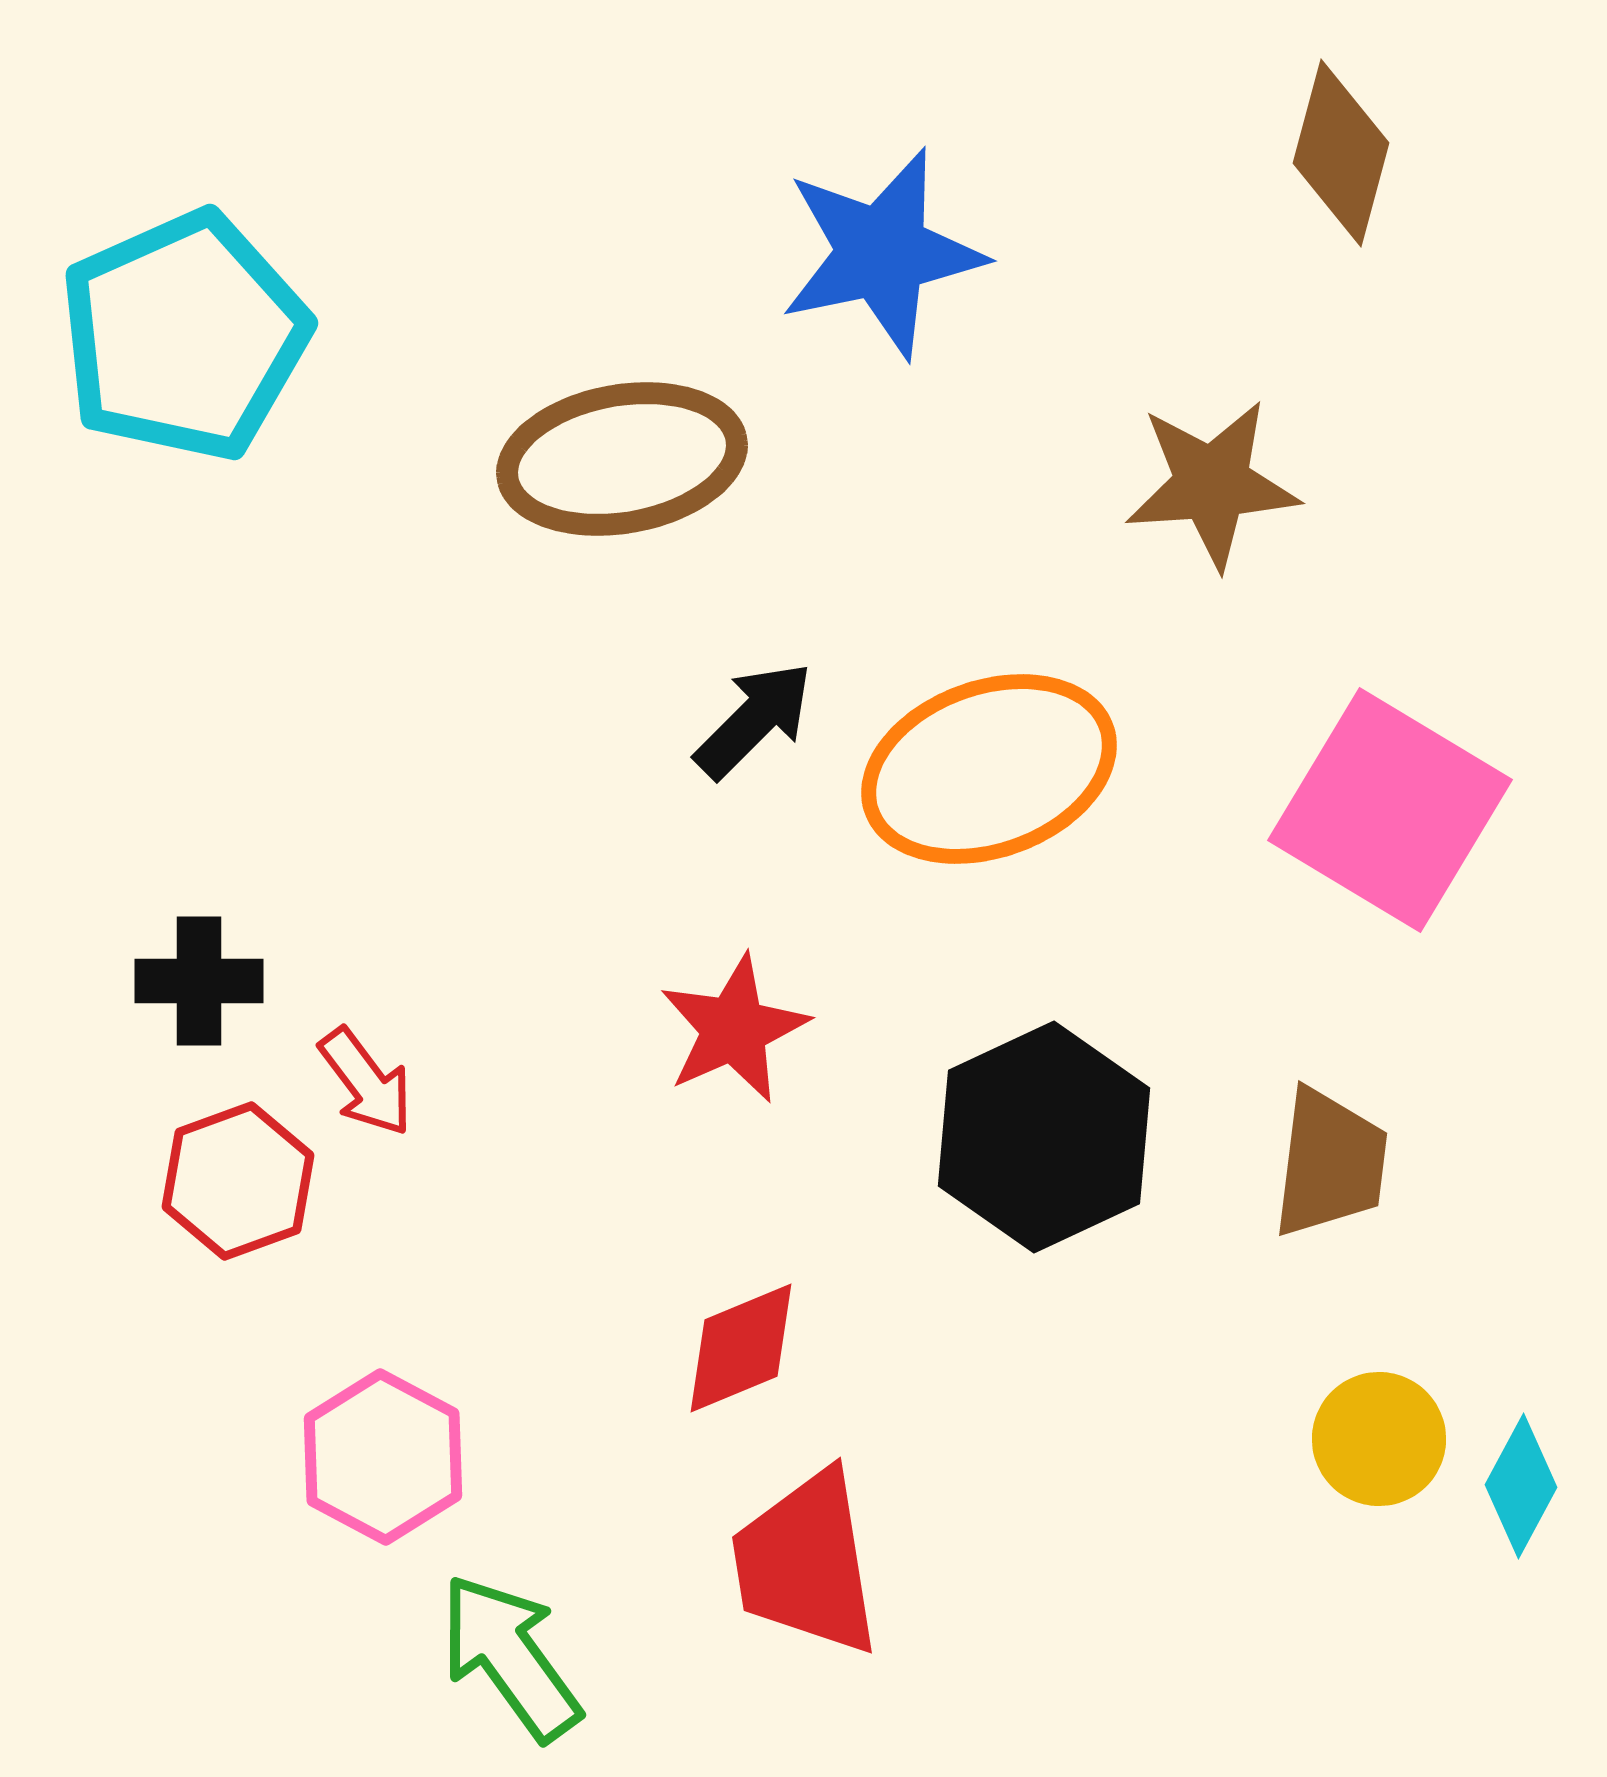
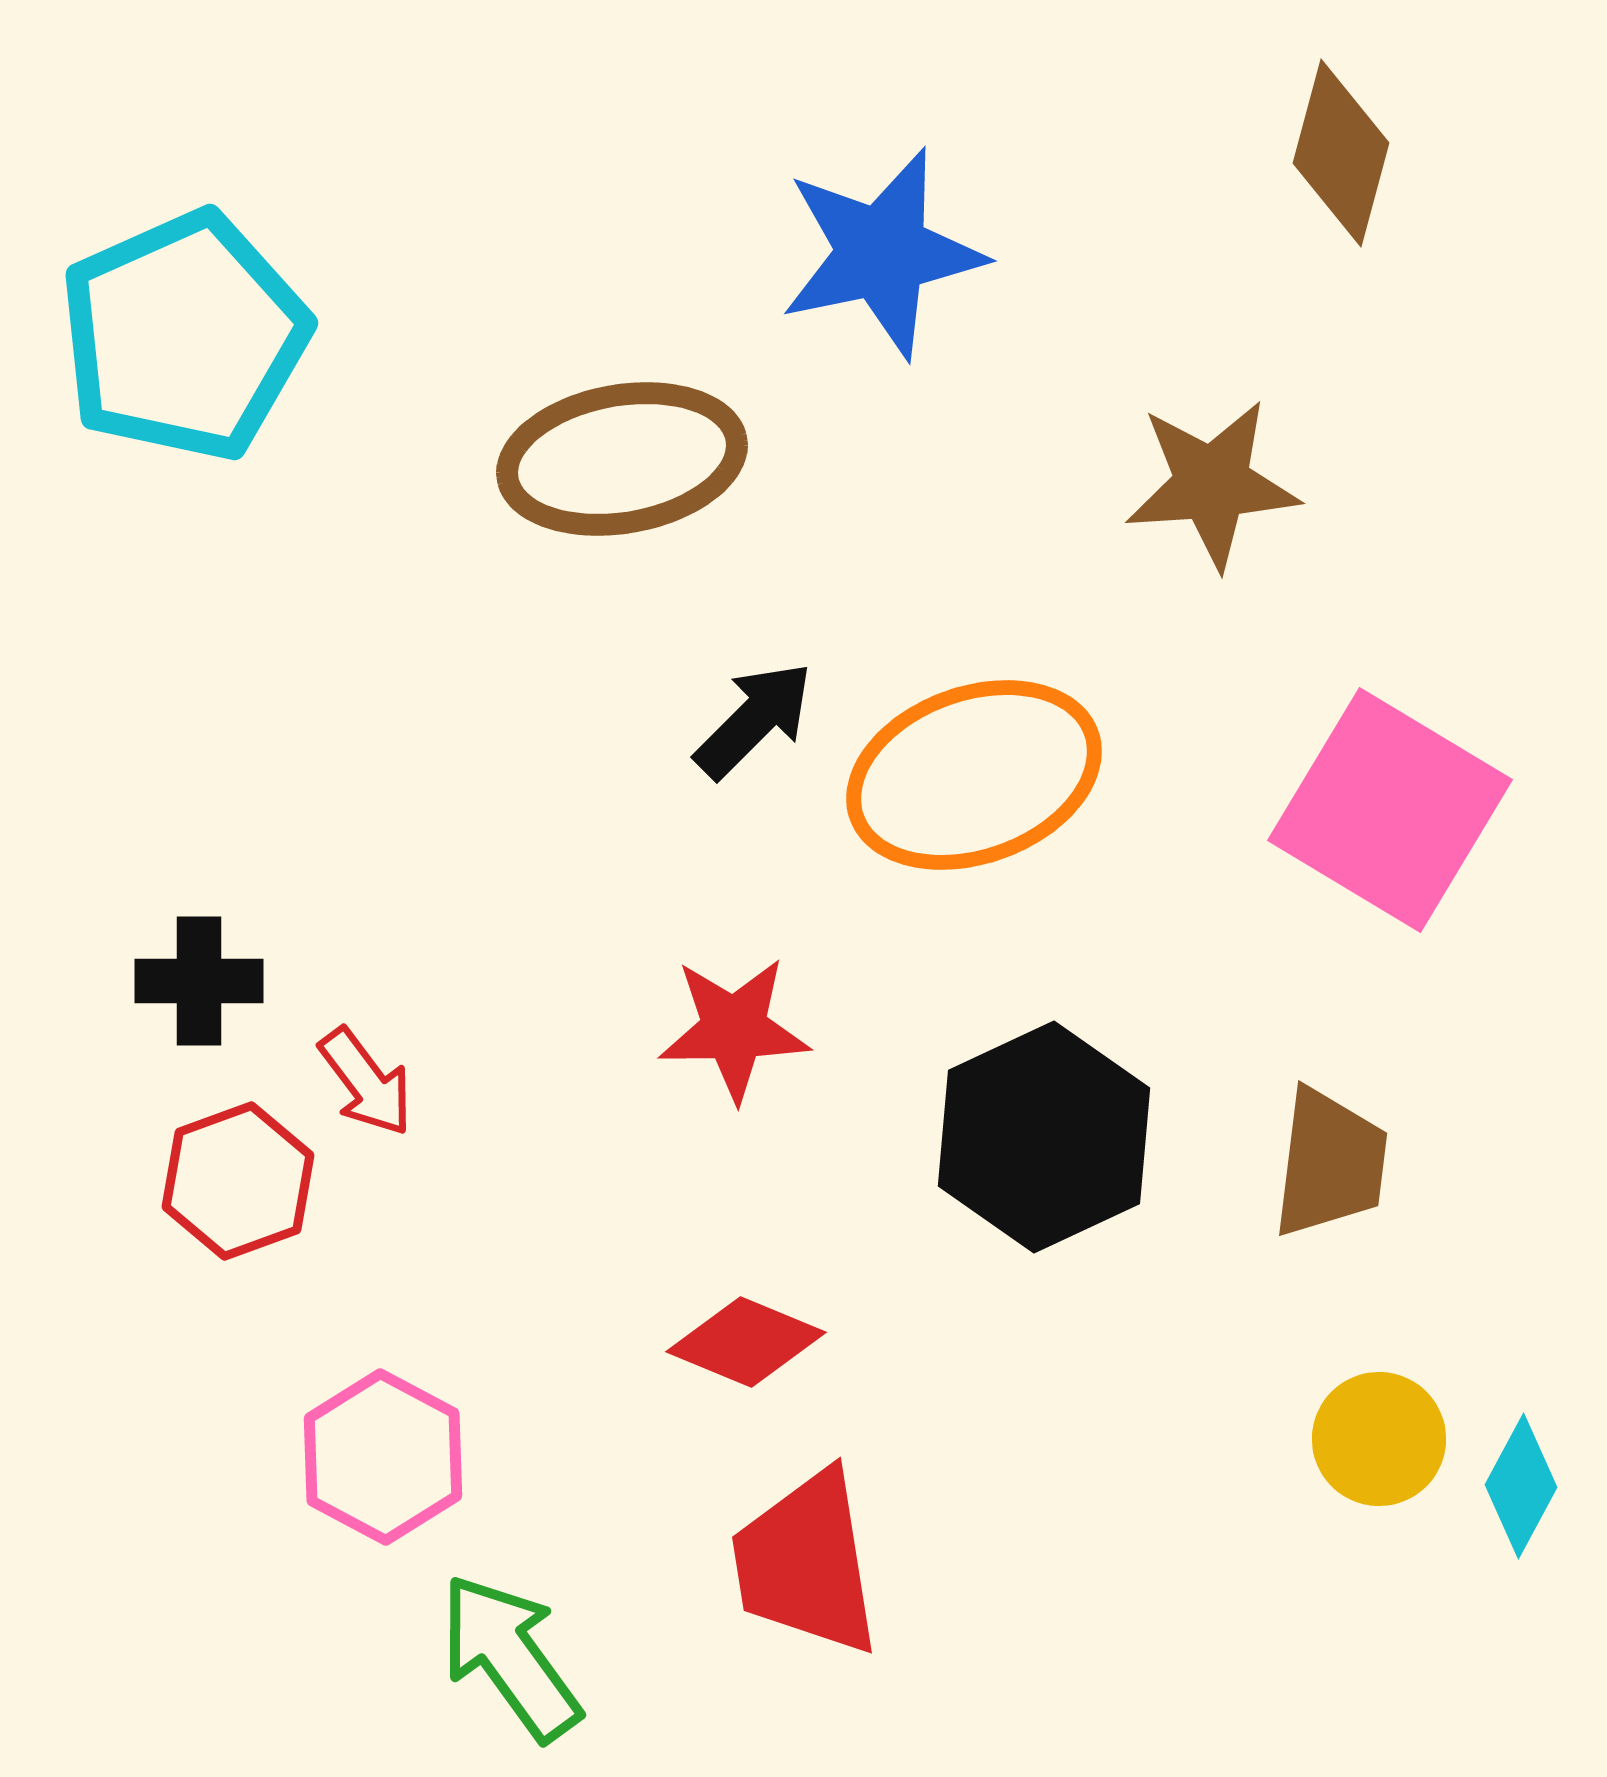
orange ellipse: moved 15 px left, 6 px down
red star: rotated 23 degrees clockwise
red diamond: moved 5 px right, 6 px up; rotated 45 degrees clockwise
